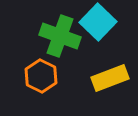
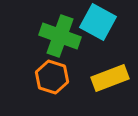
cyan square: rotated 15 degrees counterclockwise
orange hexagon: moved 11 px right, 1 px down; rotated 8 degrees counterclockwise
